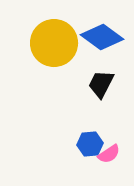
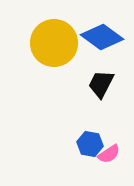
blue hexagon: rotated 15 degrees clockwise
